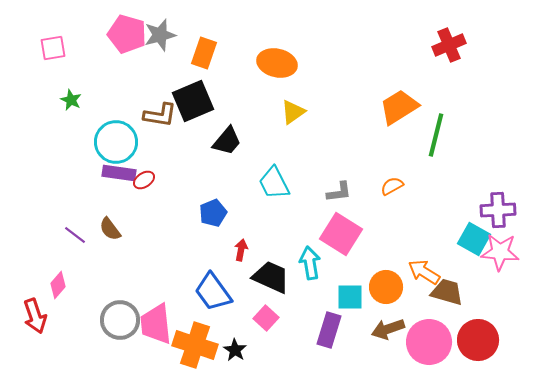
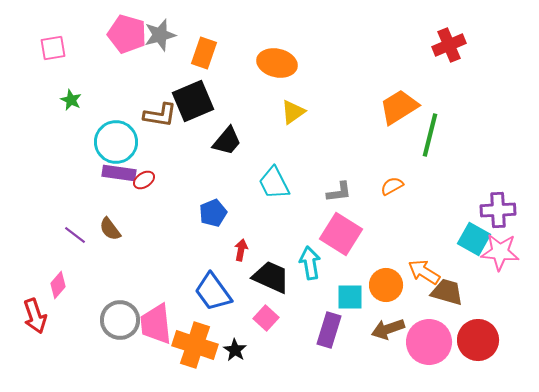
green line at (436, 135): moved 6 px left
orange circle at (386, 287): moved 2 px up
